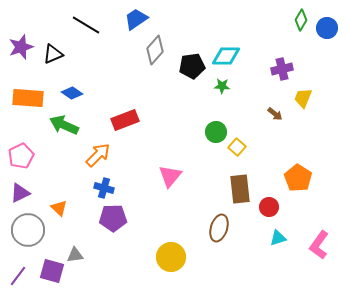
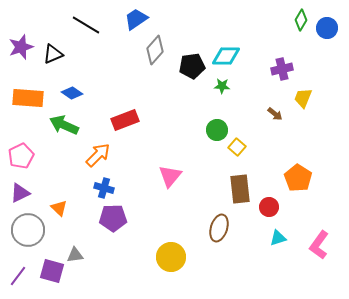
green circle: moved 1 px right, 2 px up
